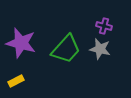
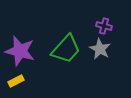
purple star: moved 1 px left, 8 px down
gray star: rotated 15 degrees clockwise
